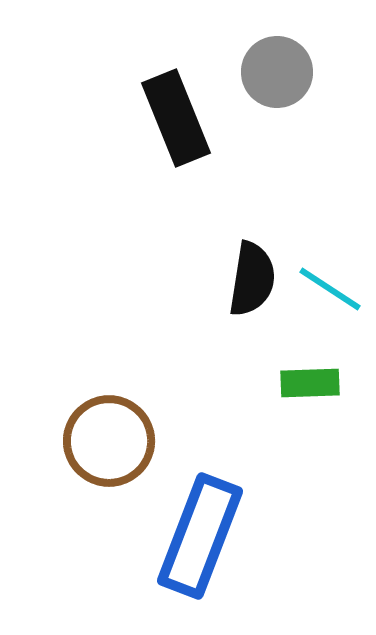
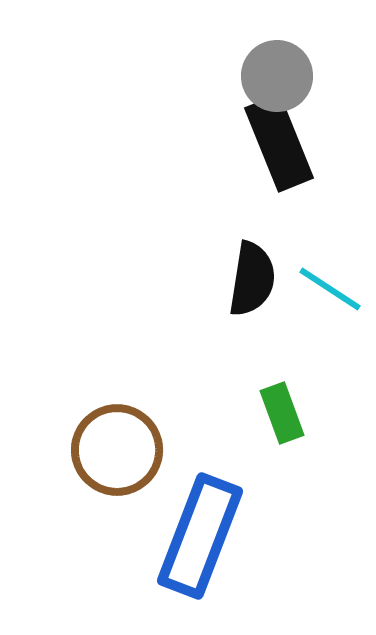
gray circle: moved 4 px down
black rectangle: moved 103 px right, 25 px down
green rectangle: moved 28 px left, 30 px down; rotated 72 degrees clockwise
brown circle: moved 8 px right, 9 px down
